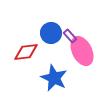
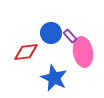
pink ellipse: moved 1 px right, 1 px down; rotated 16 degrees clockwise
